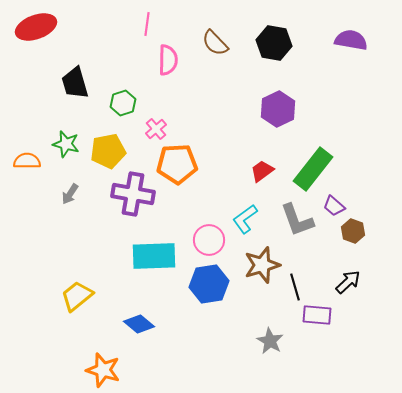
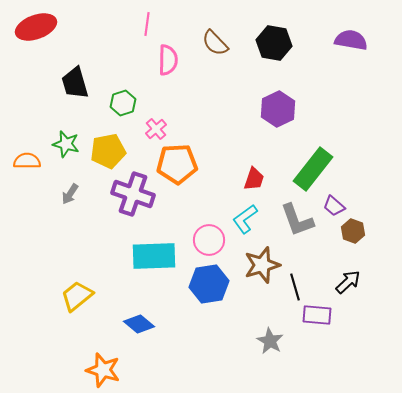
red trapezoid: moved 8 px left, 8 px down; rotated 145 degrees clockwise
purple cross: rotated 9 degrees clockwise
